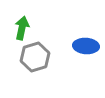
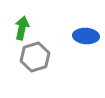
blue ellipse: moved 10 px up
